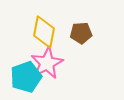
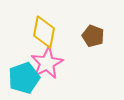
brown pentagon: moved 12 px right, 3 px down; rotated 25 degrees clockwise
cyan pentagon: moved 2 px left, 1 px down
